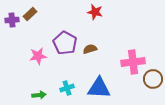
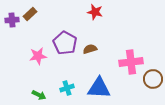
pink cross: moved 2 px left
green arrow: rotated 32 degrees clockwise
